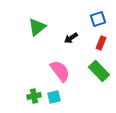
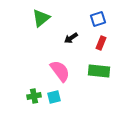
green triangle: moved 4 px right, 9 px up
green rectangle: rotated 40 degrees counterclockwise
